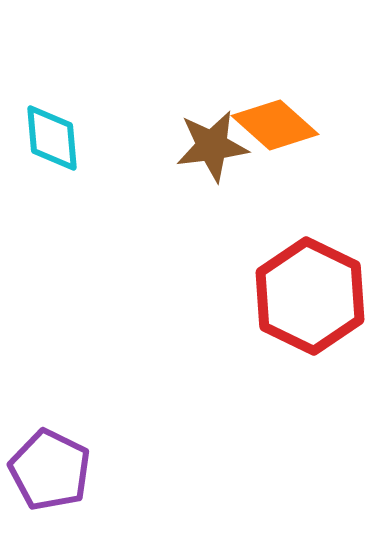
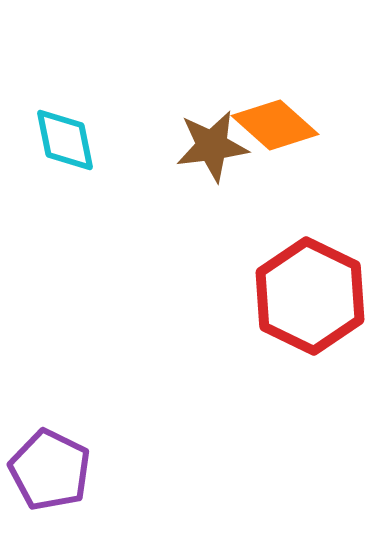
cyan diamond: moved 13 px right, 2 px down; rotated 6 degrees counterclockwise
